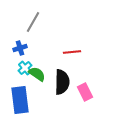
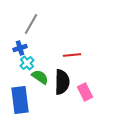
gray line: moved 2 px left, 2 px down
red line: moved 3 px down
cyan cross: moved 2 px right, 5 px up
green semicircle: moved 3 px right, 3 px down
